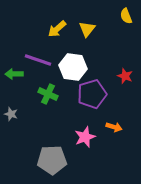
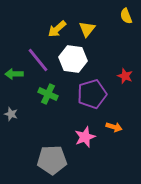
purple line: rotated 32 degrees clockwise
white hexagon: moved 8 px up
